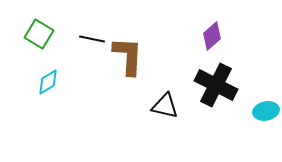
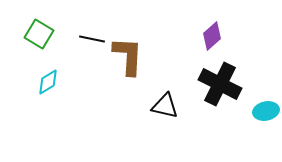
black cross: moved 4 px right, 1 px up
